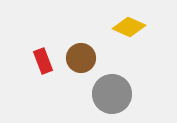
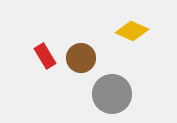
yellow diamond: moved 3 px right, 4 px down
red rectangle: moved 2 px right, 5 px up; rotated 10 degrees counterclockwise
